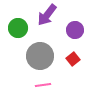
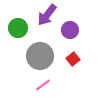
purple circle: moved 5 px left
pink line: rotated 28 degrees counterclockwise
